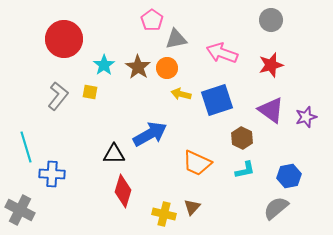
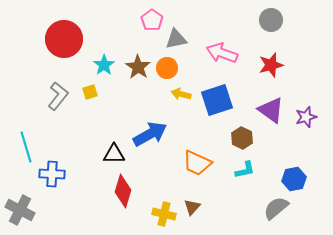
yellow square: rotated 28 degrees counterclockwise
blue hexagon: moved 5 px right, 3 px down
